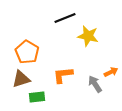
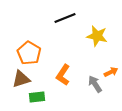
yellow star: moved 9 px right
orange pentagon: moved 2 px right, 1 px down
orange L-shape: rotated 50 degrees counterclockwise
